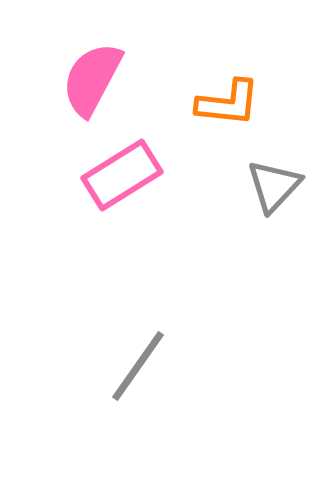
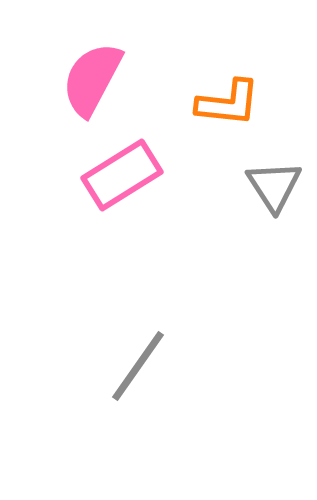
gray triangle: rotated 16 degrees counterclockwise
